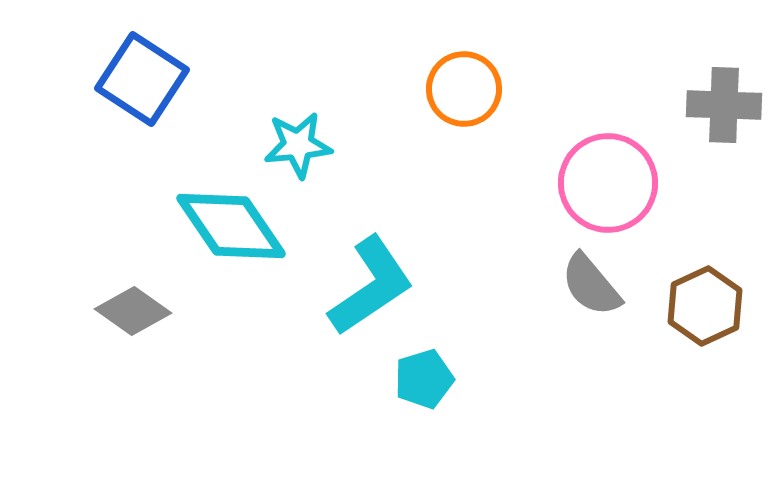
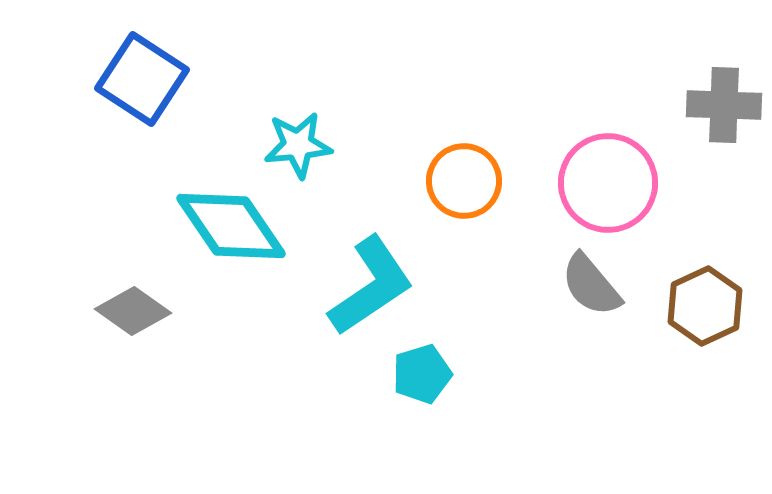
orange circle: moved 92 px down
cyan pentagon: moved 2 px left, 5 px up
